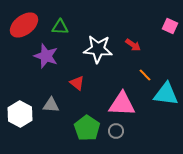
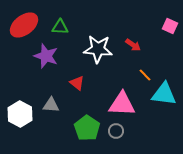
cyan triangle: moved 2 px left
